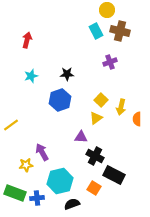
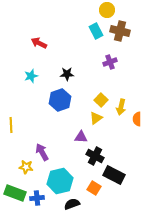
red arrow: moved 12 px right, 3 px down; rotated 77 degrees counterclockwise
yellow line: rotated 56 degrees counterclockwise
yellow star: moved 2 px down; rotated 16 degrees clockwise
